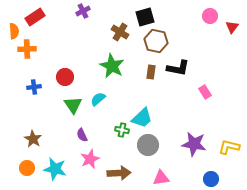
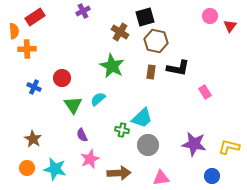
red triangle: moved 2 px left, 1 px up
red circle: moved 3 px left, 1 px down
blue cross: rotated 32 degrees clockwise
blue circle: moved 1 px right, 3 px up
